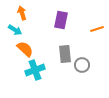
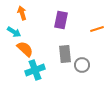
cyan arrow: moved 1 px left, 2 px down
